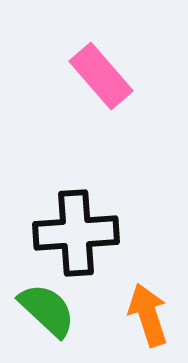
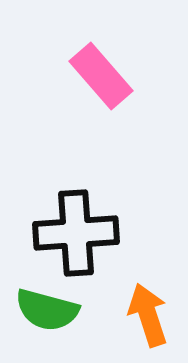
green semicircle: rotated 152 degrees clockwise
